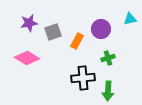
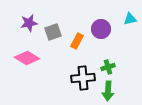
green cross: moved 9 px down
